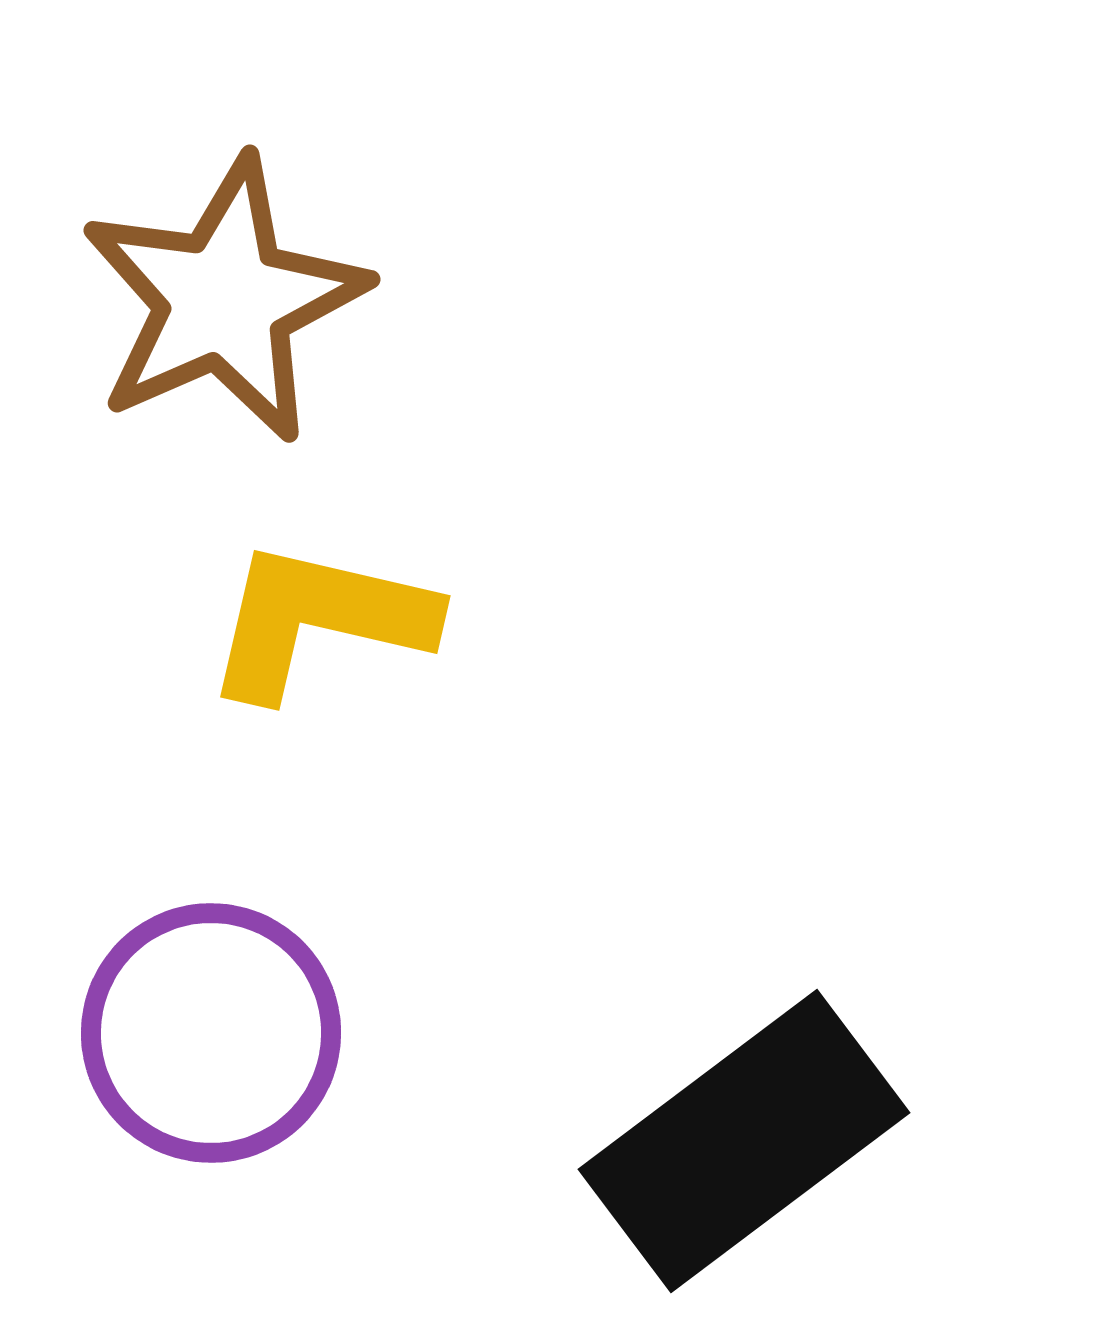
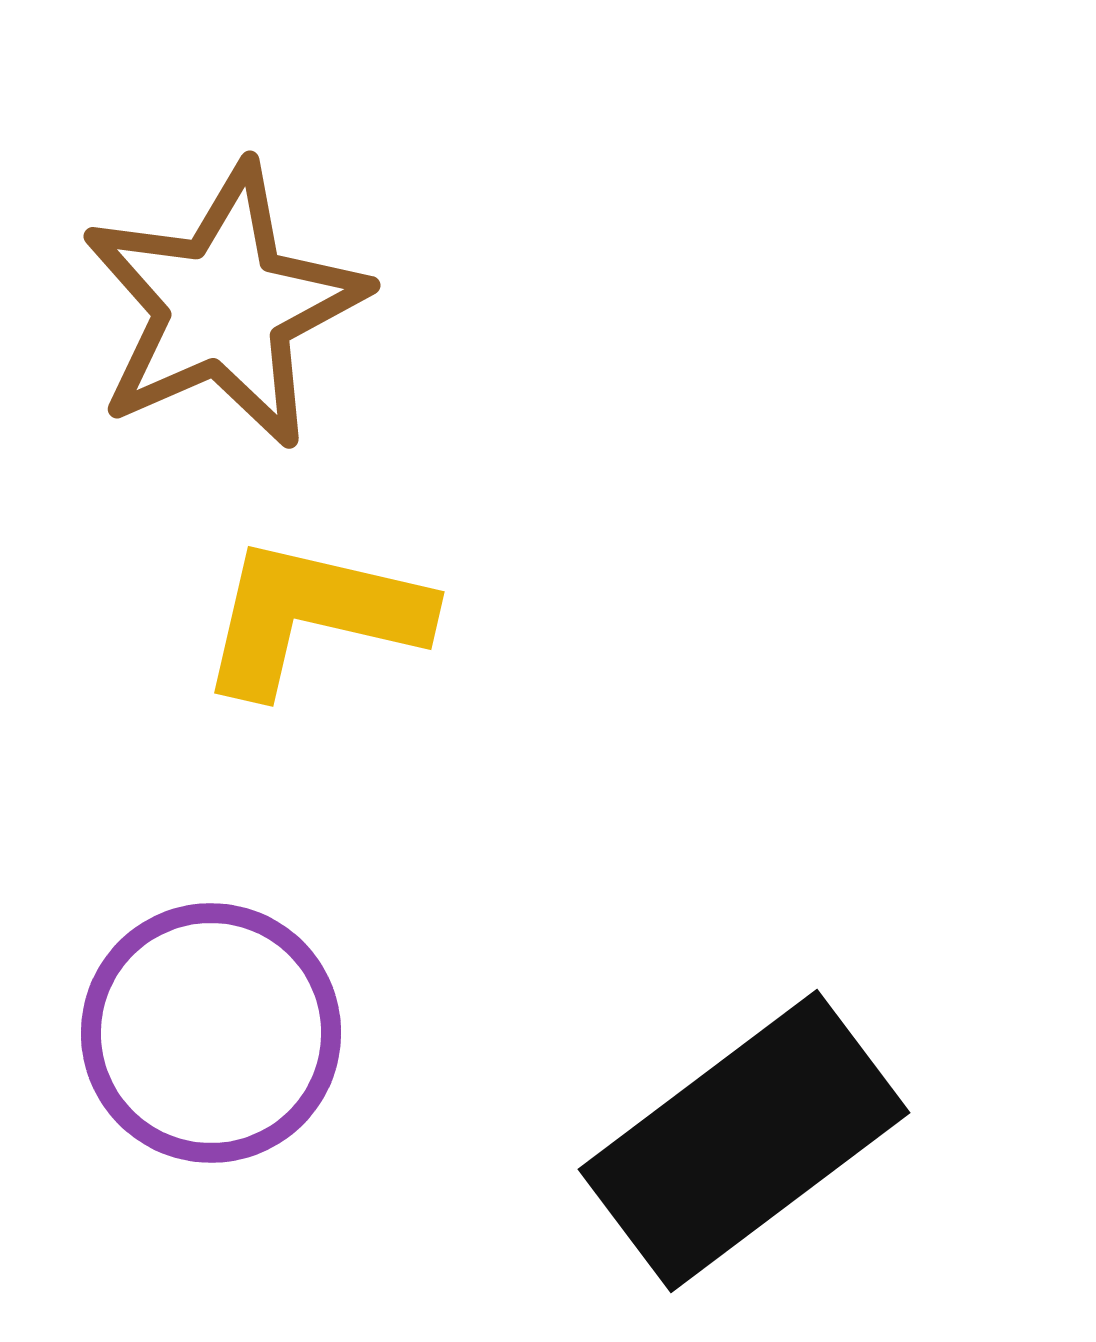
brown star: moved 6 px down
yellow L-shape: moved 6 px left, 4 px up
